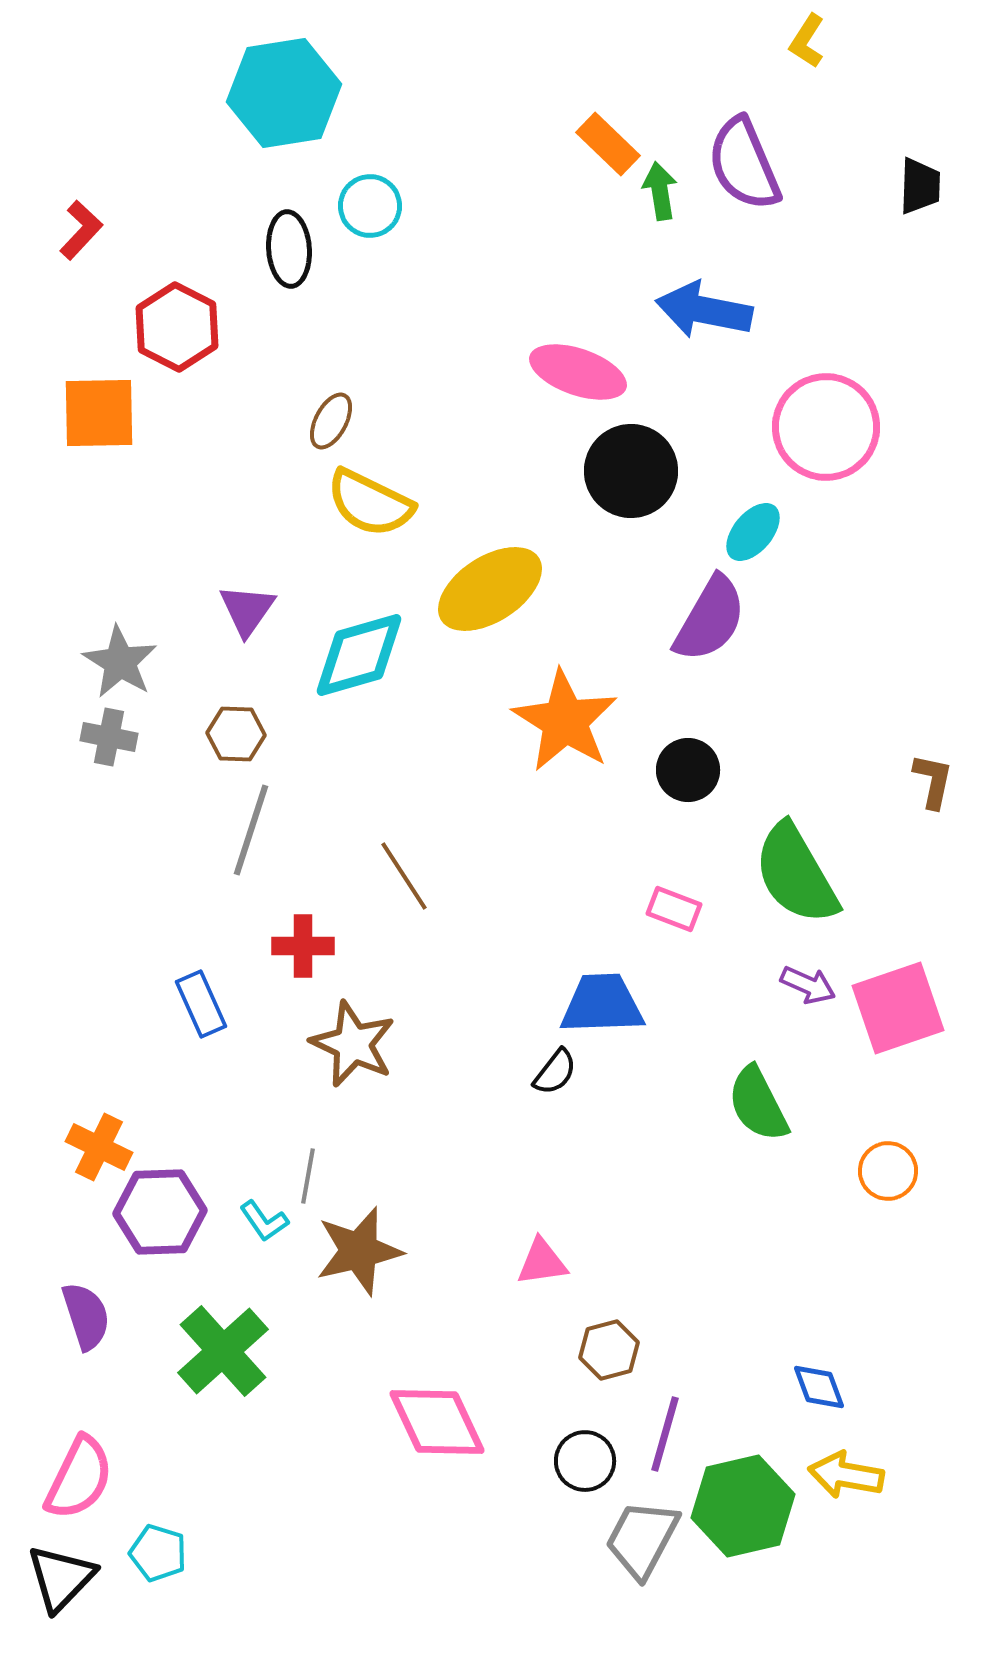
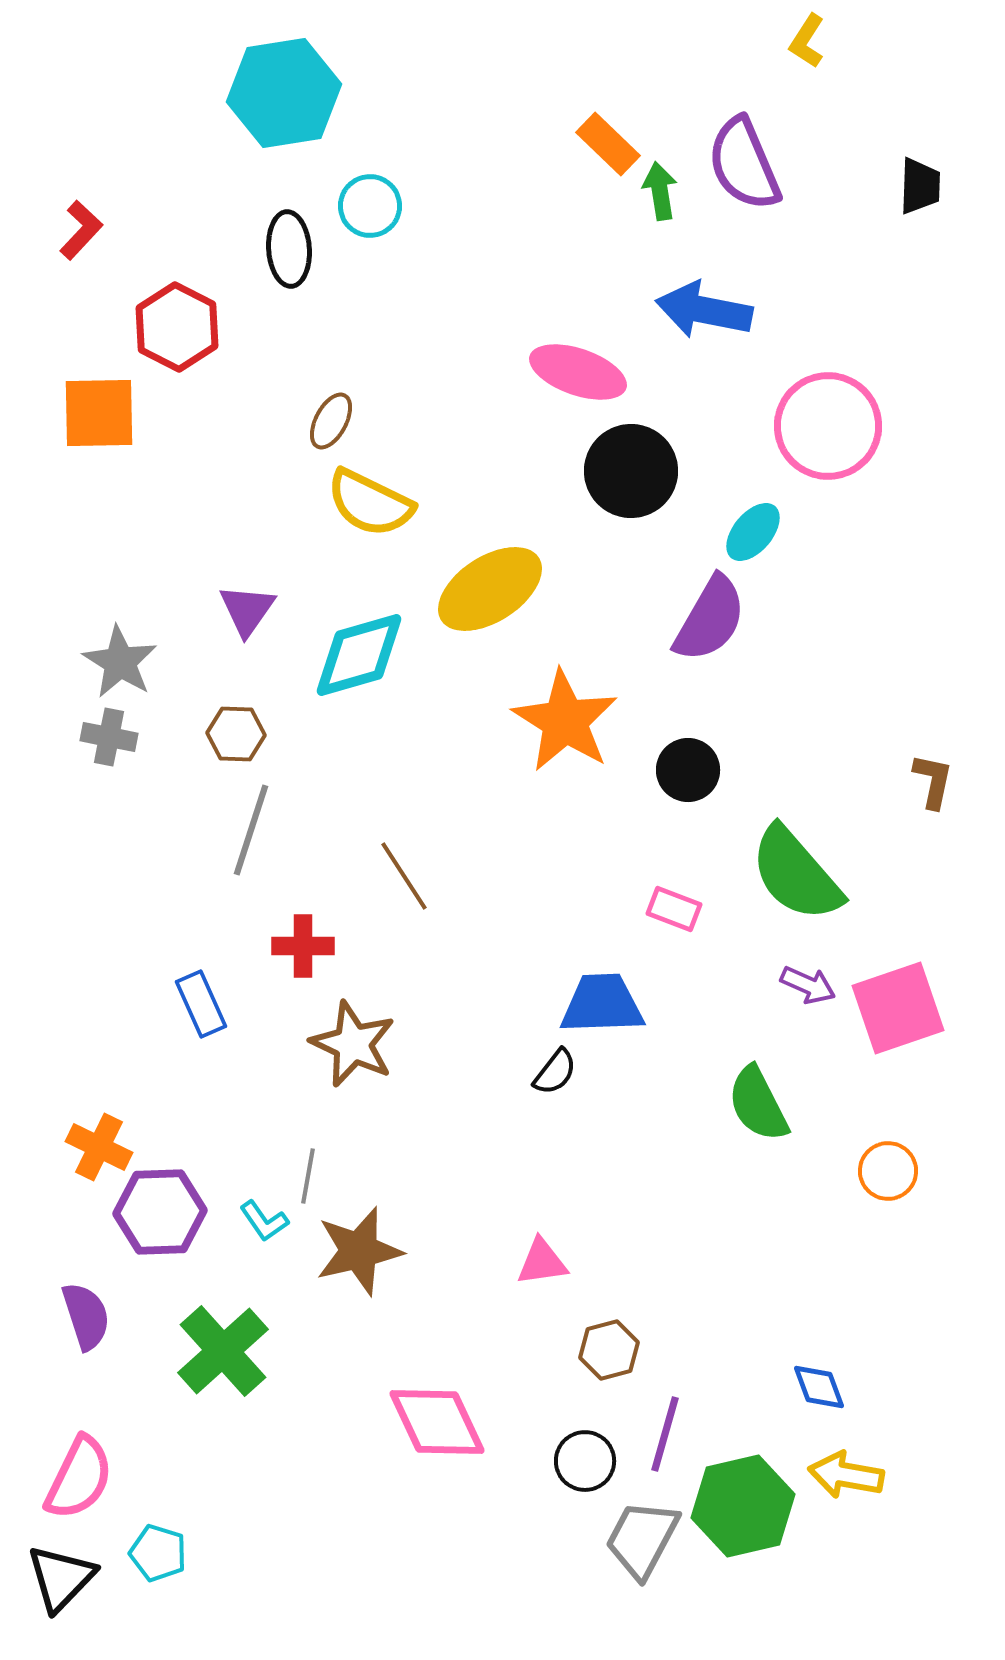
pink circle at (826, 427): moved 2 px right, 1 px up
green semicircle at (796, 874): rotated 11 degrees counterclockwise
